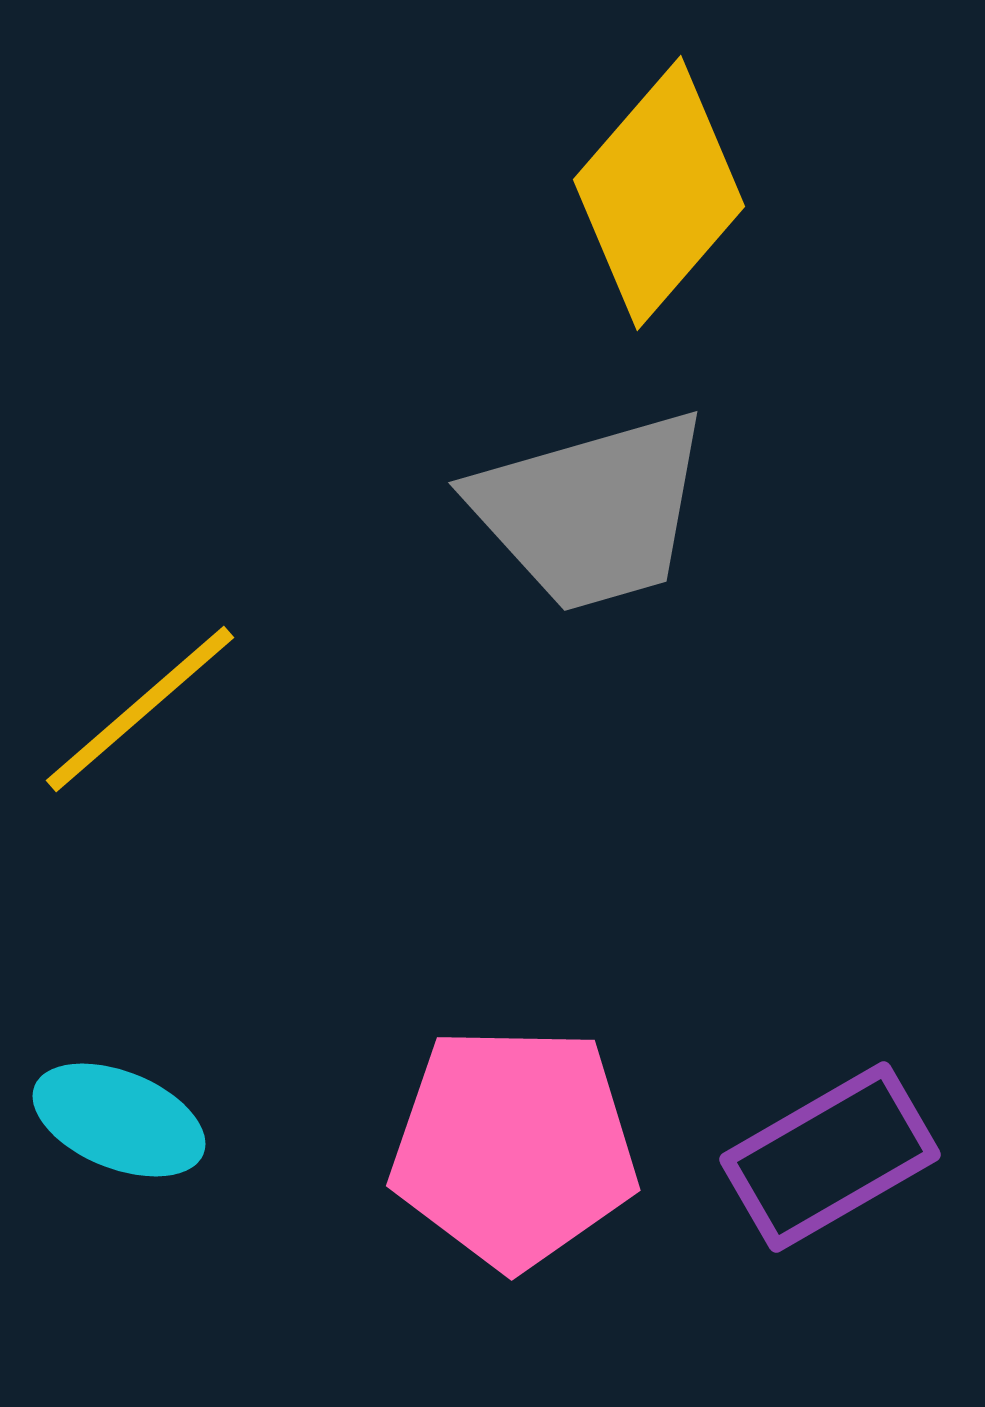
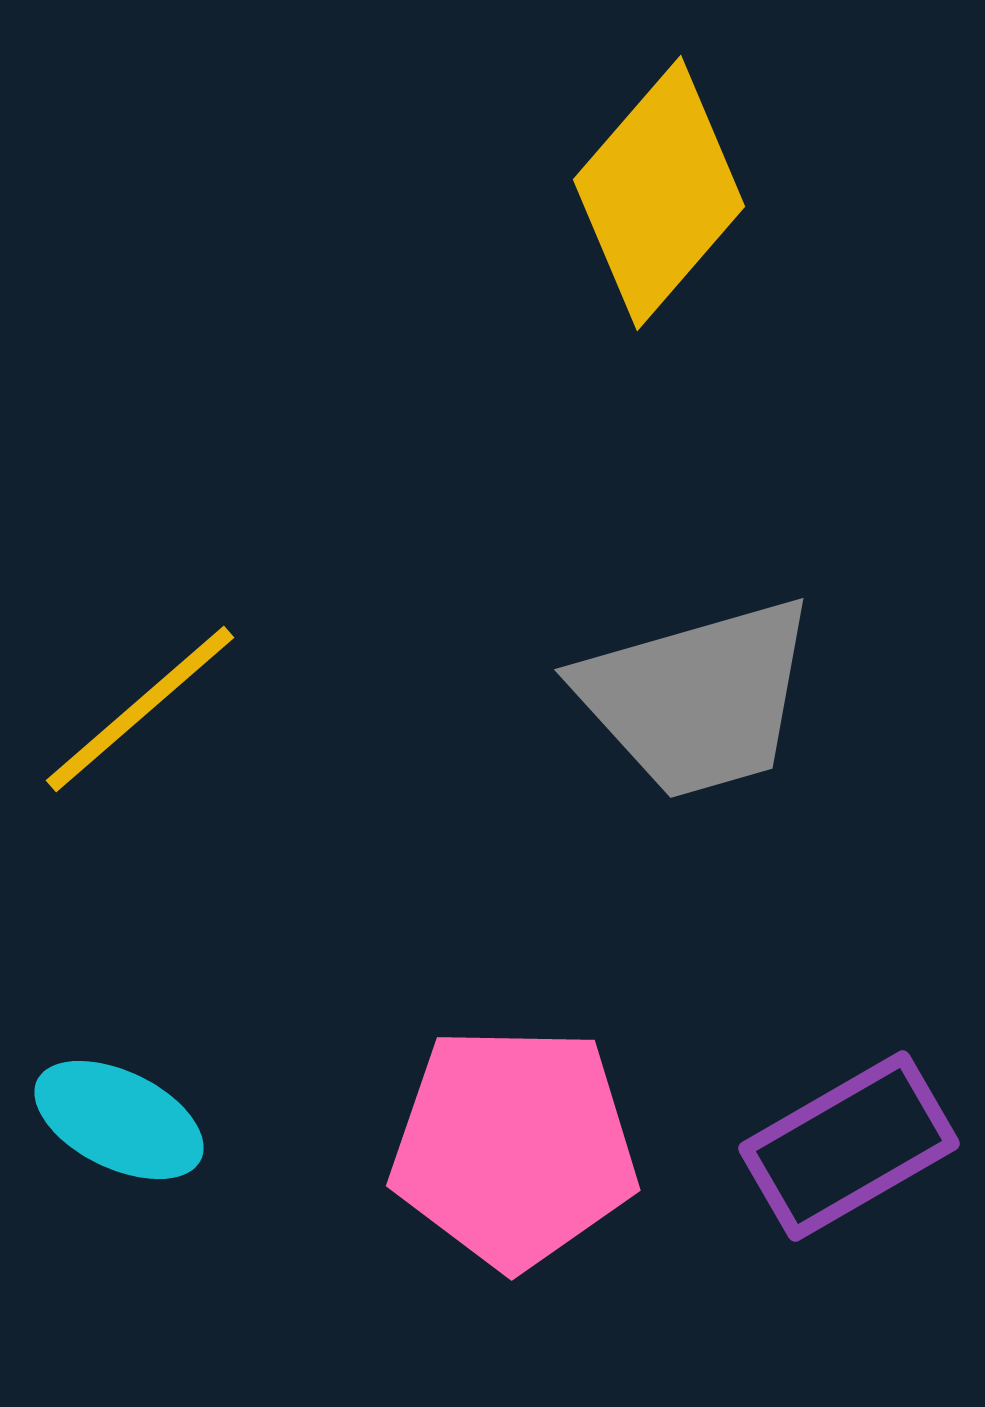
gray trapezoid: moved 106 px right, 187 px down
cyan ellipse: rotated 4 degrees clockwise
purple rectangle: moved 19 px right, 11 px up
